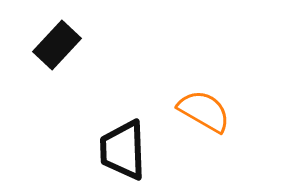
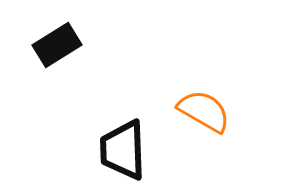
black rectangle: rotated 15 degrees clockwise
